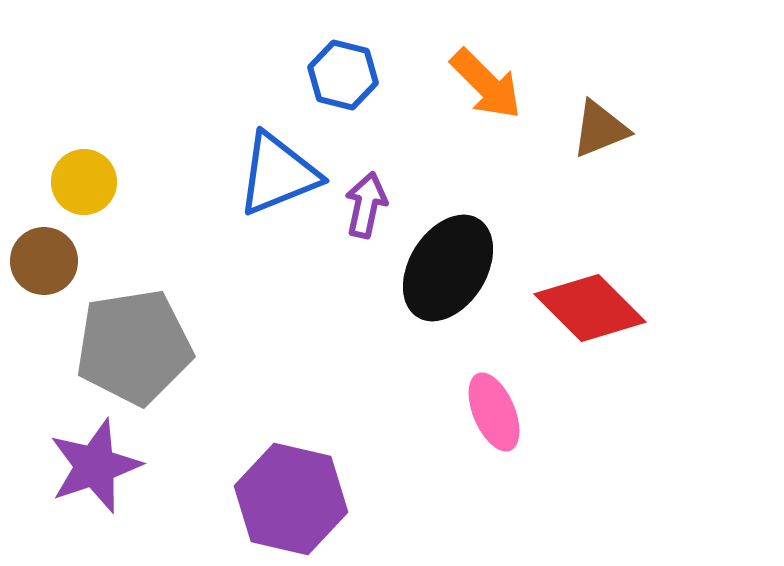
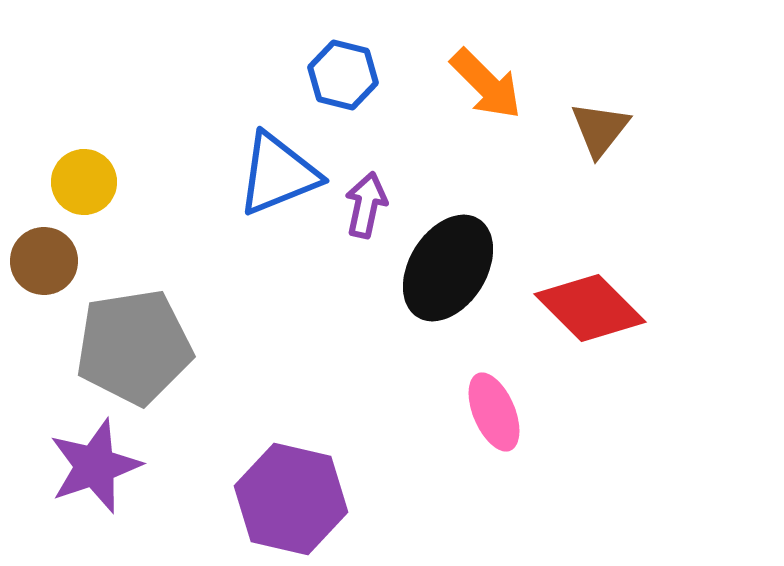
brown triangle: rotated 30 degrees counterclockwise
